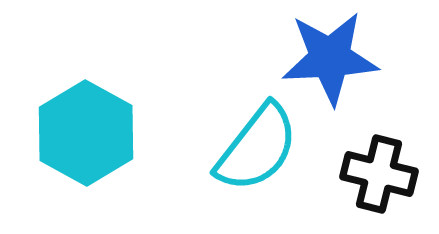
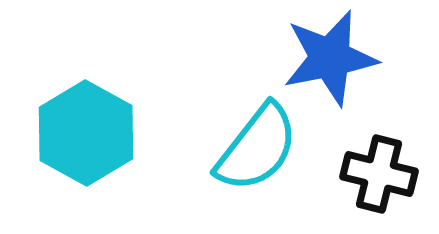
blue star: rotated 8 degrees counterclockwise
